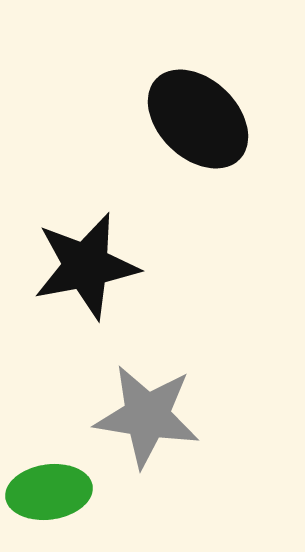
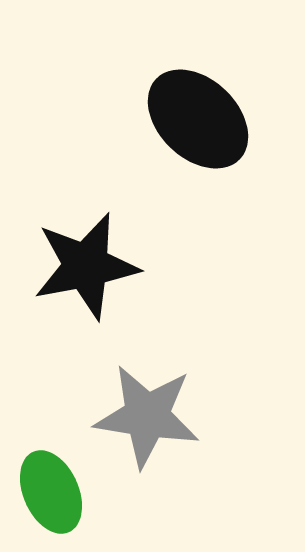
green ellipse: moved 2 px right; rotated 74 degrees clockwise
